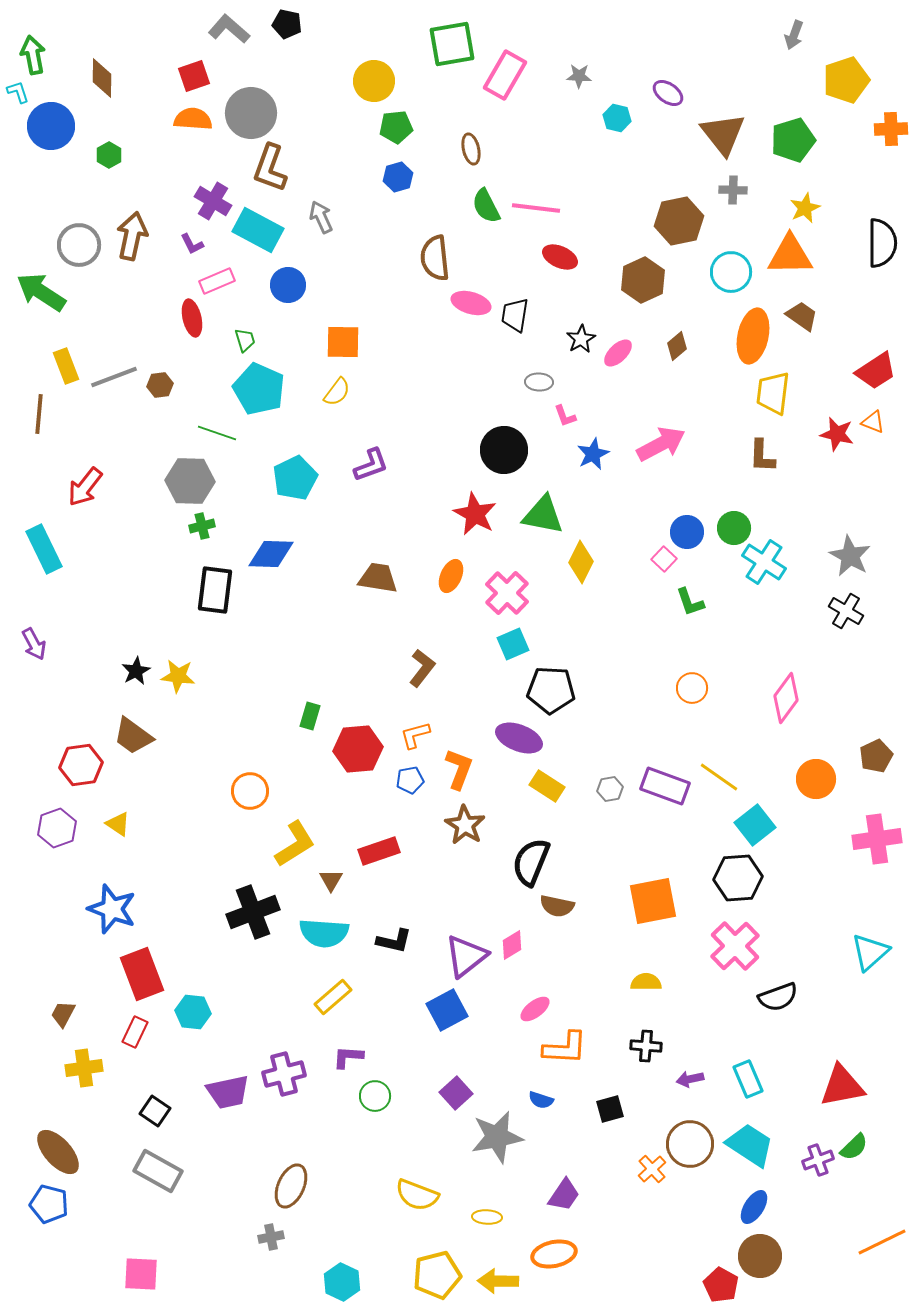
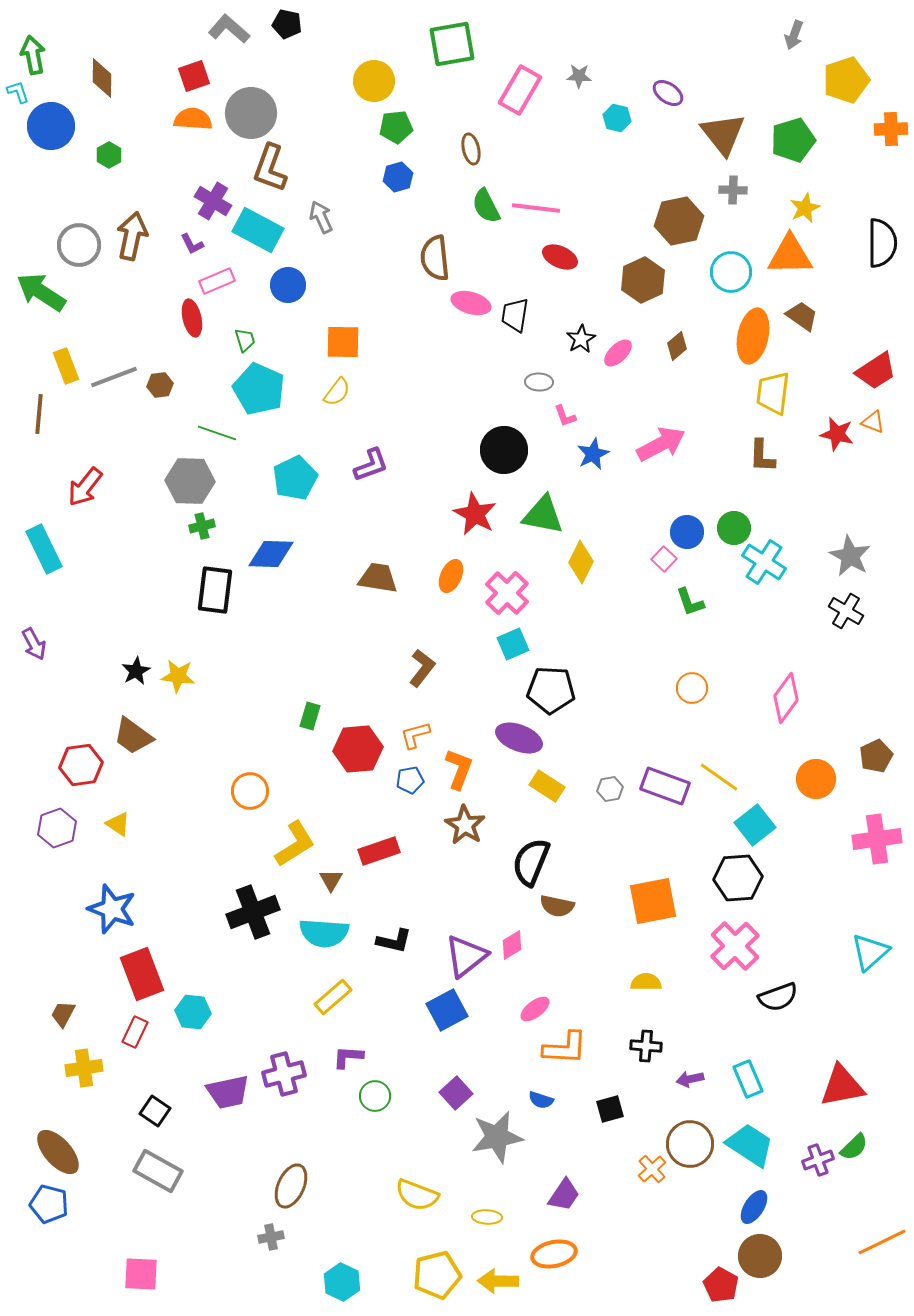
pink rectangle at (505, 75): moved 15 px right, 15 px down
